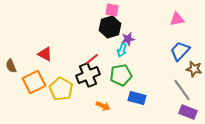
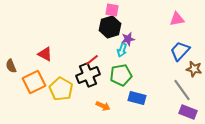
red line: moved 1 px down
